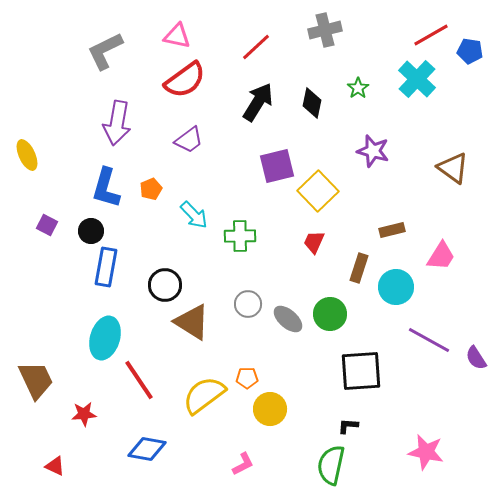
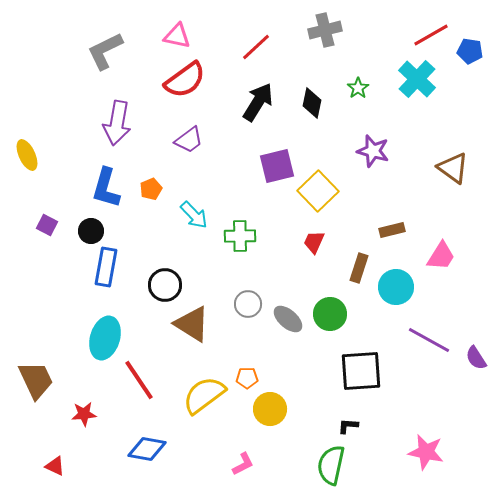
brown triangle at (192, 322): moved 2 px down
